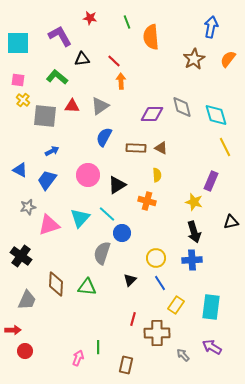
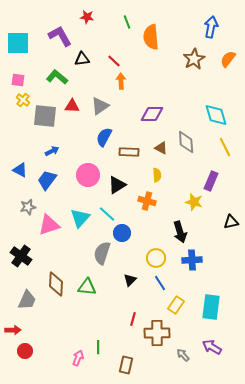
red star at (90, 18): moved 3 px left, 1 px up
gray diamond at (182, 107): moved 4 px right, 35 px down; rotated 10 degrees clockwise
brown rectangle at (136, 148): moved 7 px left, 4 px down
black arrow at (194, 232): moved 14 px left
